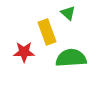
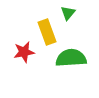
green triangle: rotated 28 degrees clockwise
red star: rotated 10 degrees counterclockwise
